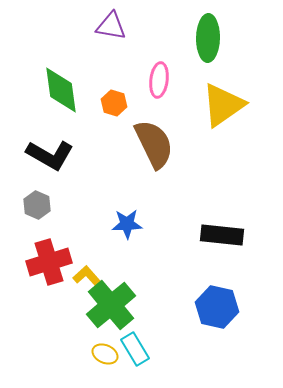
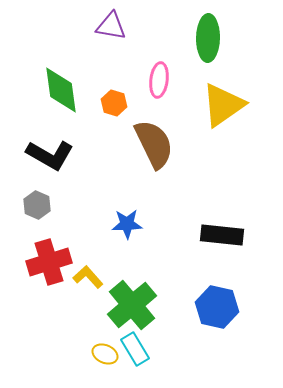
green cross: moved 21 px right
